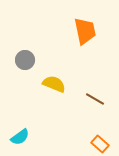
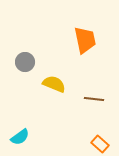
orange trapezoid: moved 9 px down
gray circle: moved 2 px down
brown line: moved 1 px left; rotated 24 degrees counterclockwise
